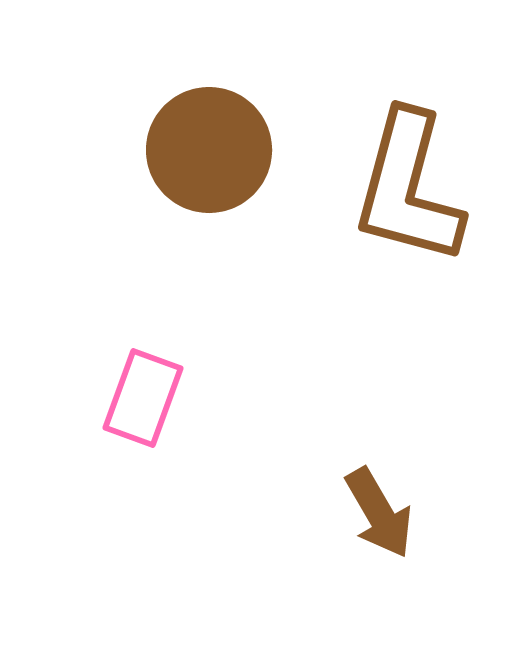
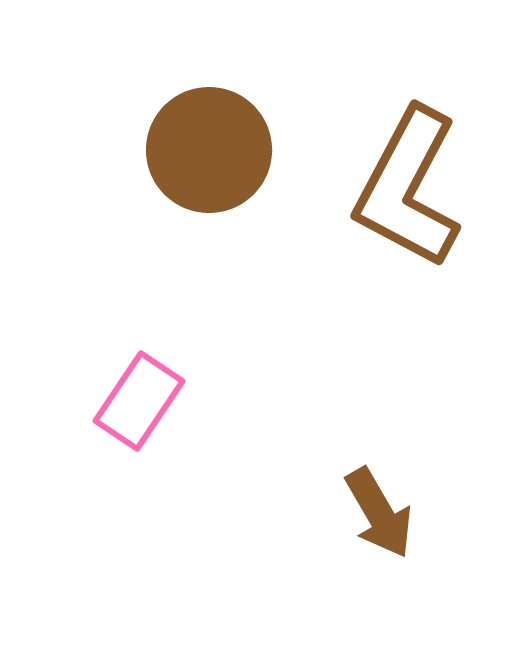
brown L-shape: rotated 13 degrees clockwise
pink rectangle: moved 4 px left, 3 px down; rotated 14 degrees clockwise
